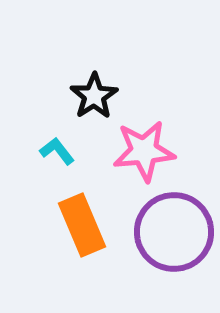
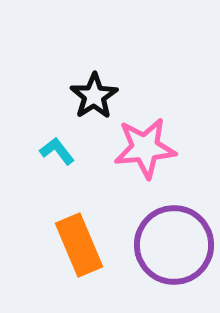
pink star: moved 1 px right, 3 px up
orange rectangle: moved 3 px left, 20 px down
purple circle: moved 13 px down
